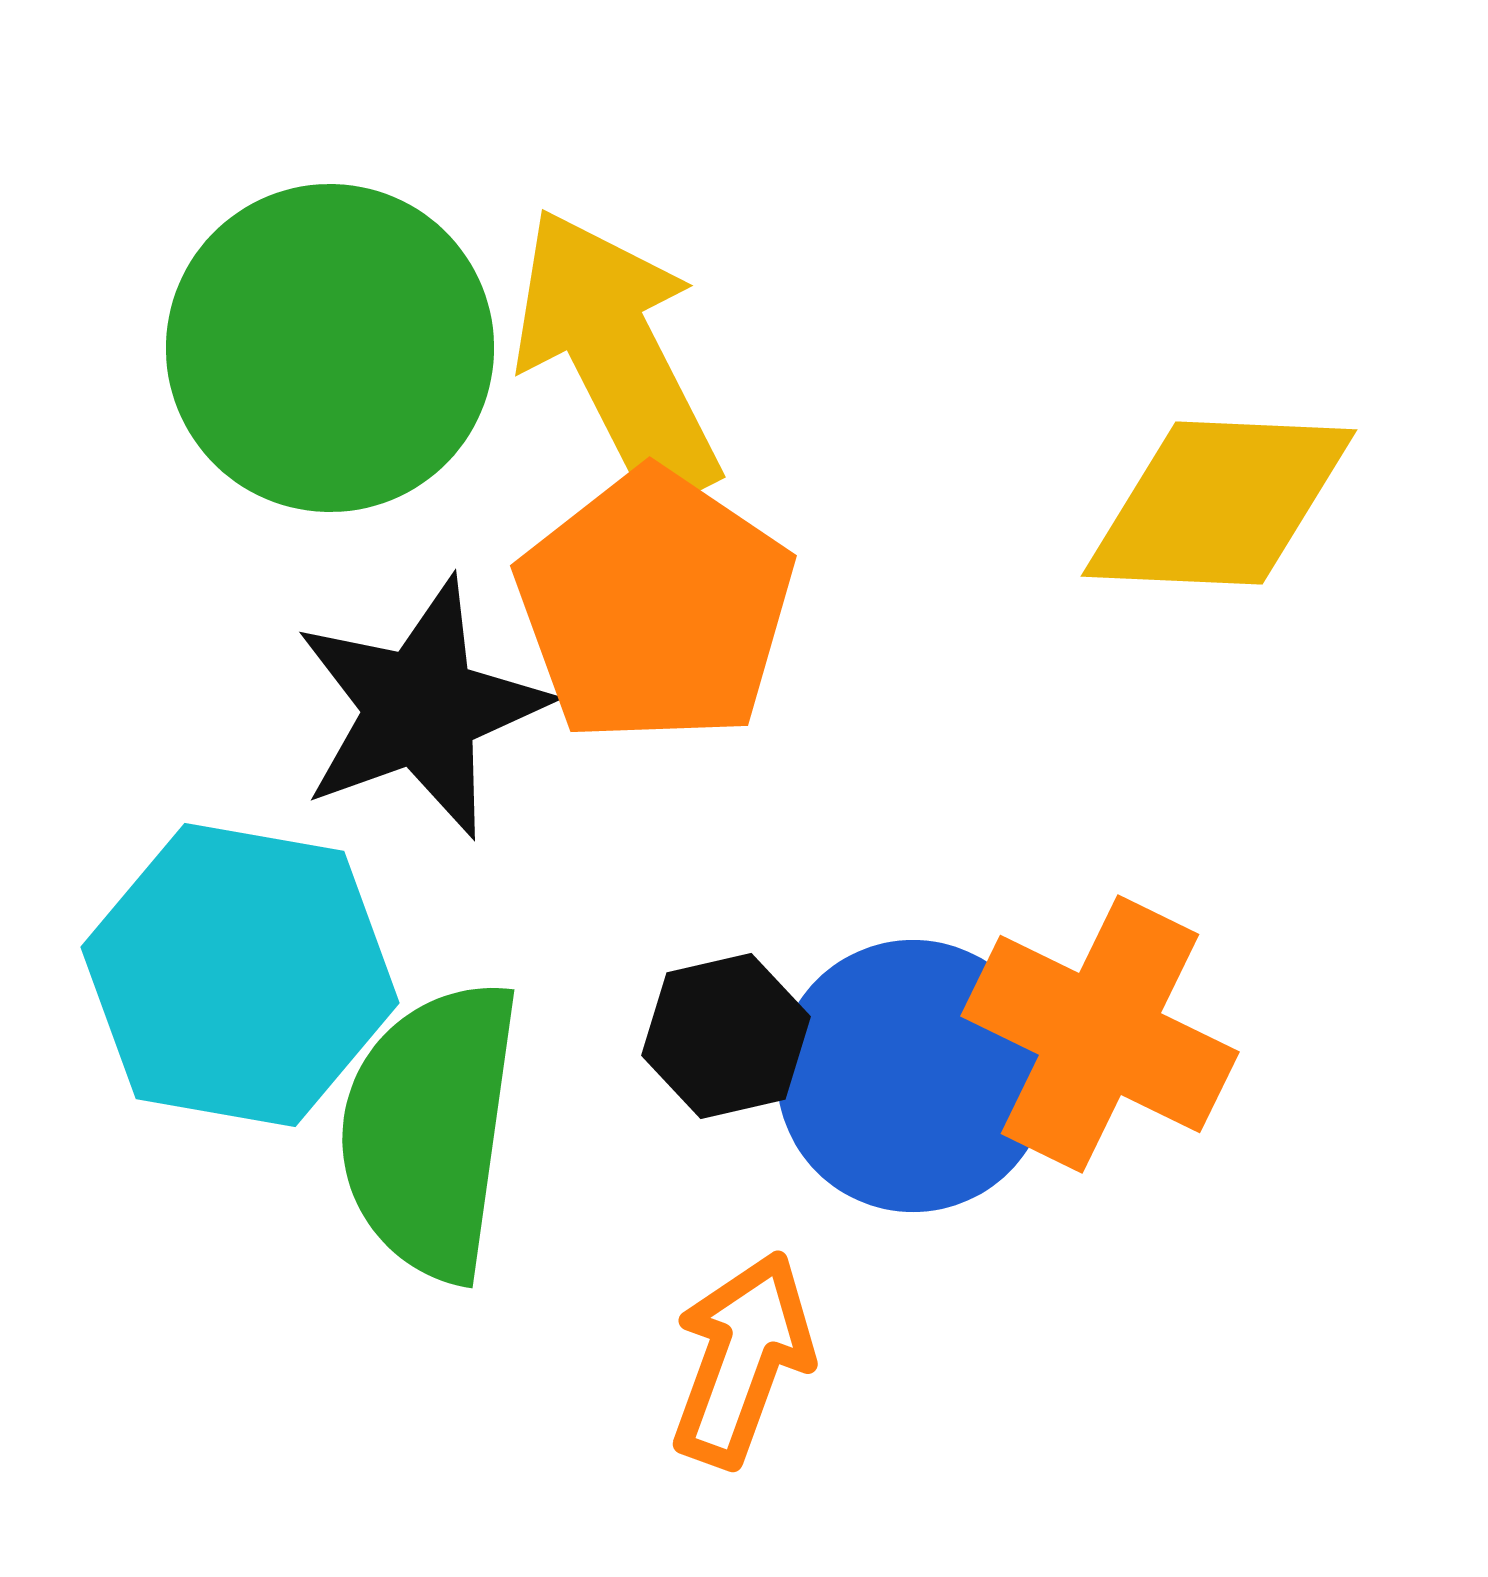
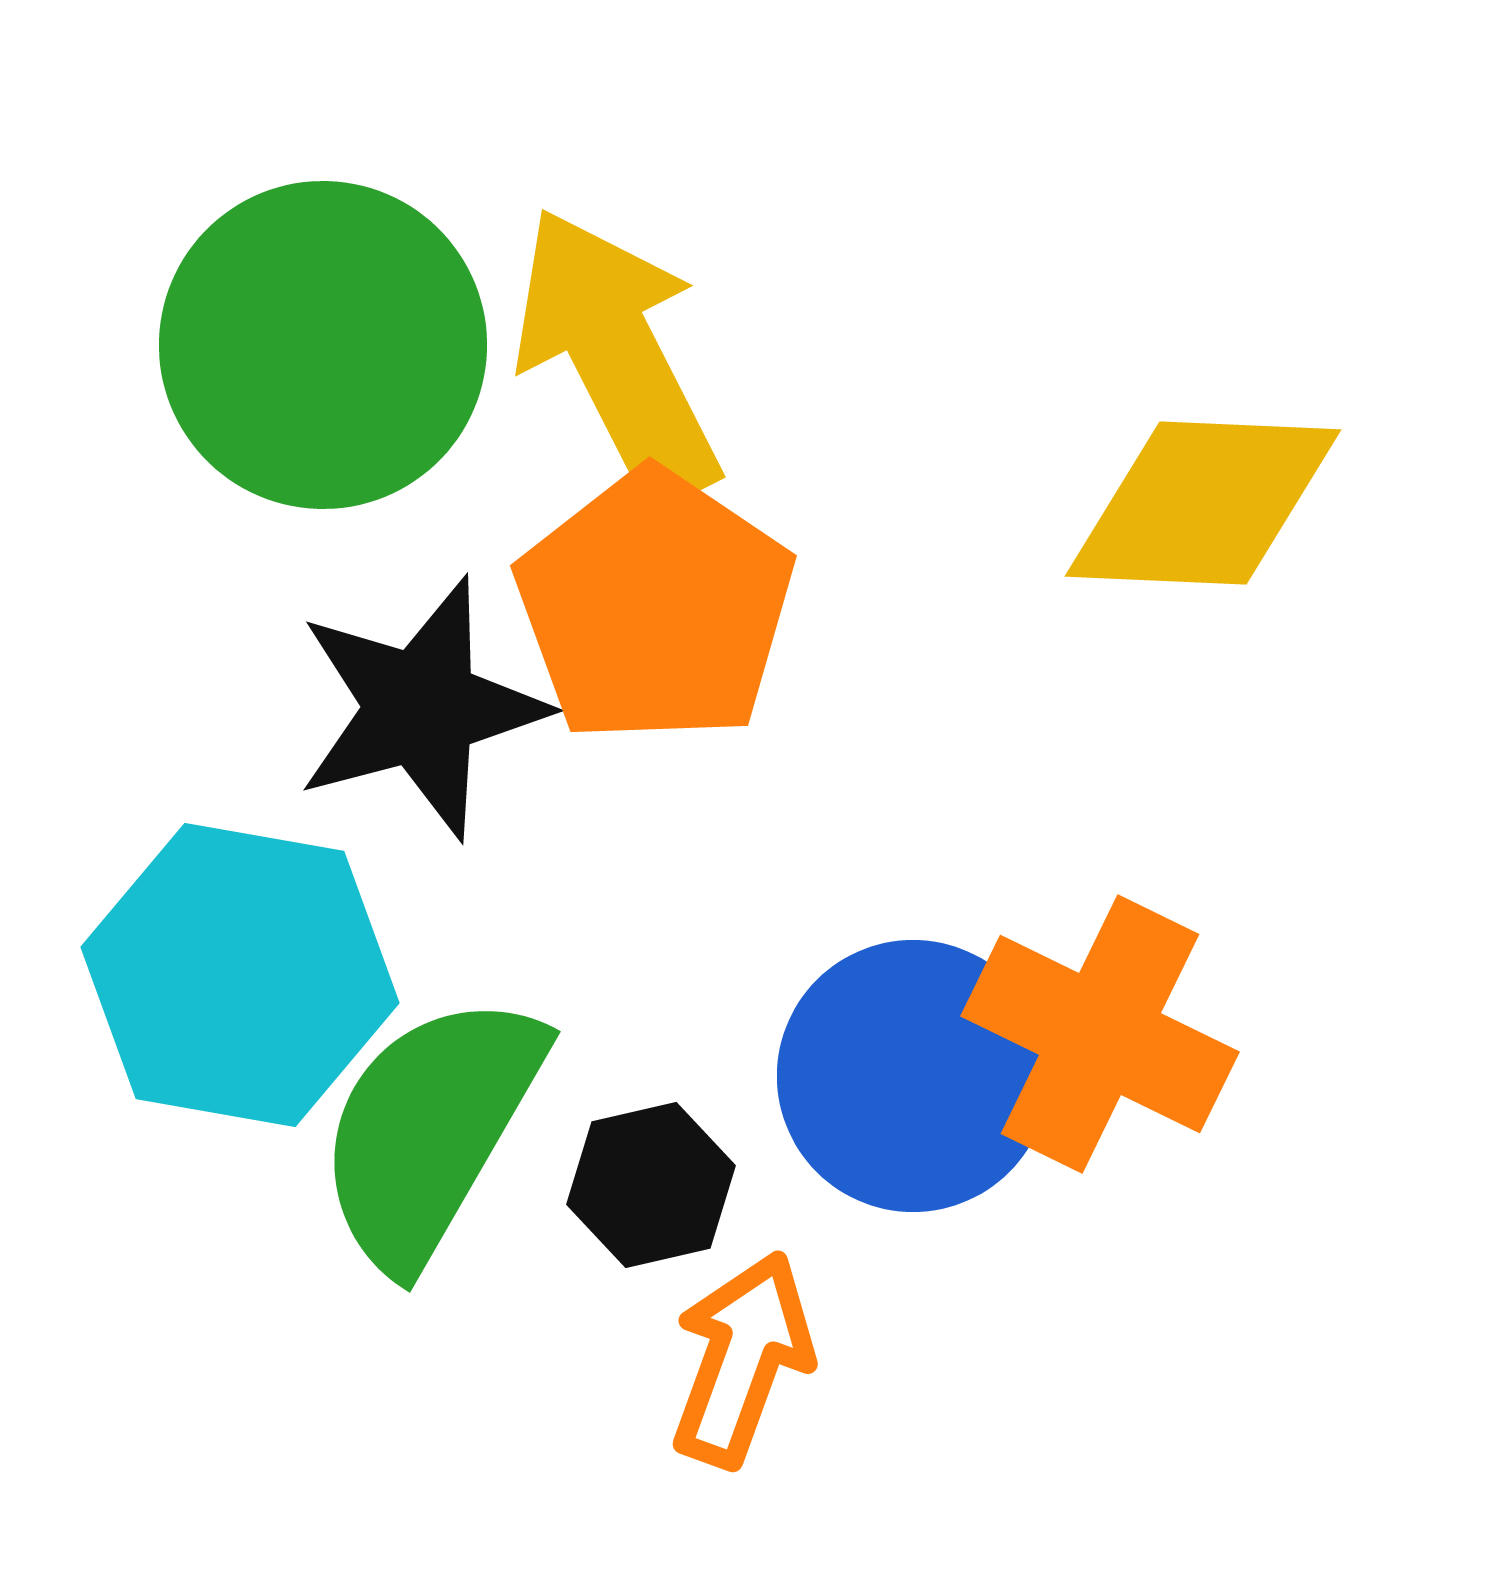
green circle: moved 7 px left, 3 px up
yellow diamond: moved 16 px left
black star: rotated 5 degrees clockwise
black hexagon: moved 75 px left, 149 px down
green semicircle: rotated 22 degrees clockwise
